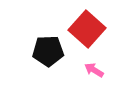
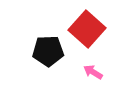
pink arrow: moved 1 px left, 2 px down
